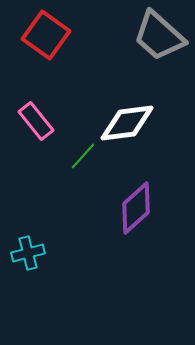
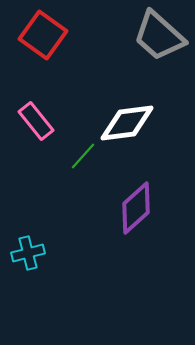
red square: moved 3 px left
